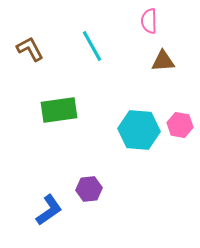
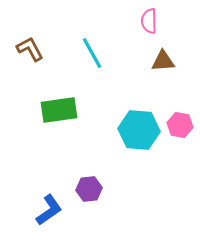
cyan line: moved 7 px down
